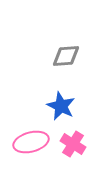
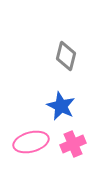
gray diamond: rotated 72 degrees counterclockwise
pink cross: rotated 35 degrees clockwise
